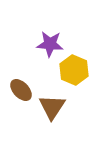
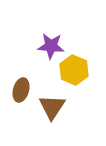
purple star: moved 1 px right, 2 px down
brown ellipse: rotated 60 degrees clockwise
